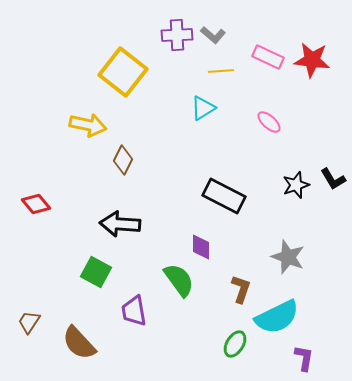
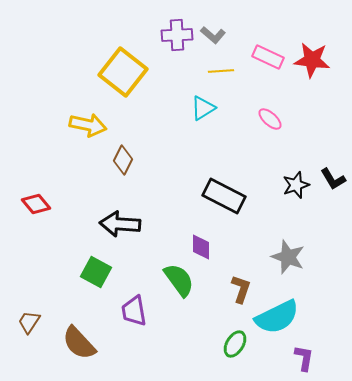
pink ellipse: moved 1 px right, 3 px up
